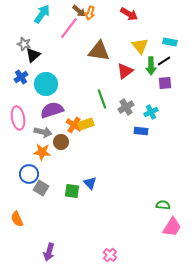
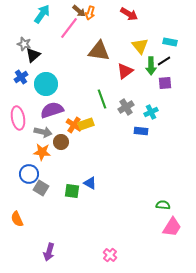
blue triangle: rotated 16 degrees counterclockwise
